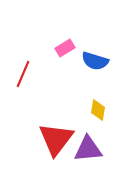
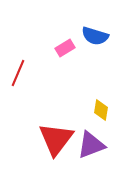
blue semicircle: moved 25 px up
red line: moved 5 px left, 1 px up
yellow diamond: moved 3 px right
purple triangle: moved 3 px right, 4 px up; rotated 16 degrees counterclockwise
